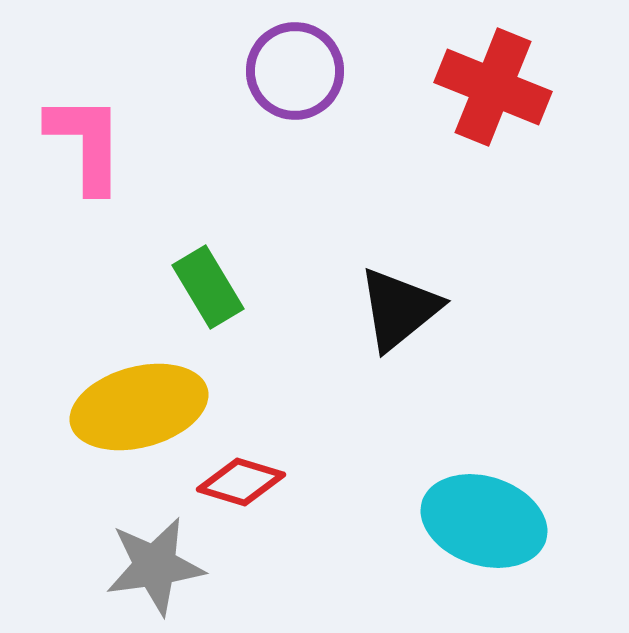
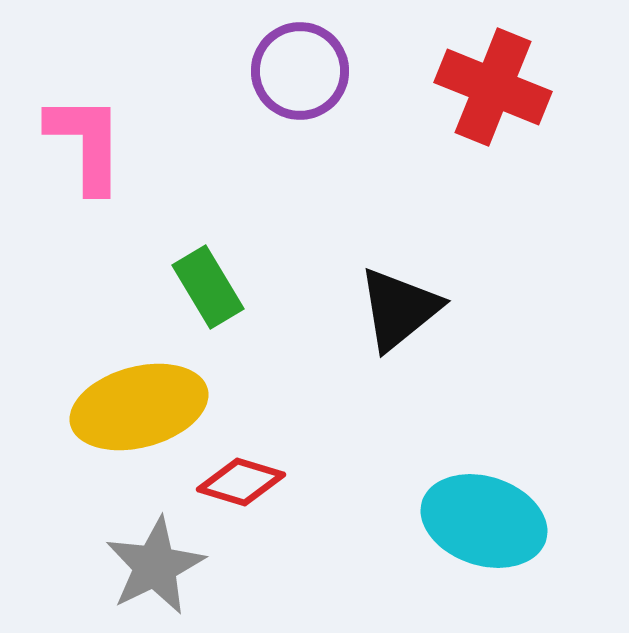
purple circle: moved 5 px right
gray star: rotated 18 degrees counterclockwise
